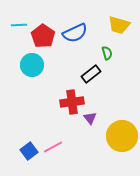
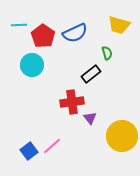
pink line: moved 1 px left, 1 px up; rotated 12 degrees counterclockwise
